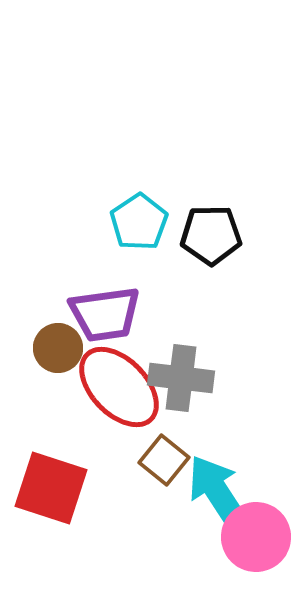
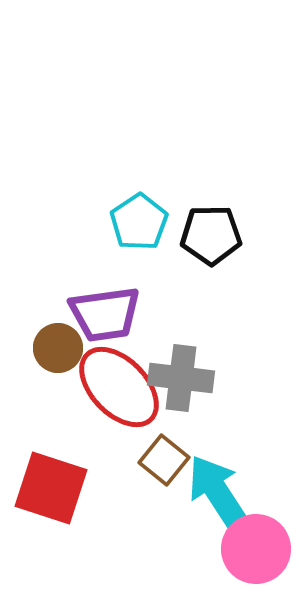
pink circle: moved 12 px down
